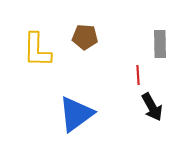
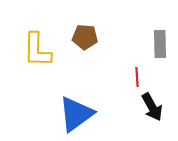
red line: moved 1 px left, 2 px down
